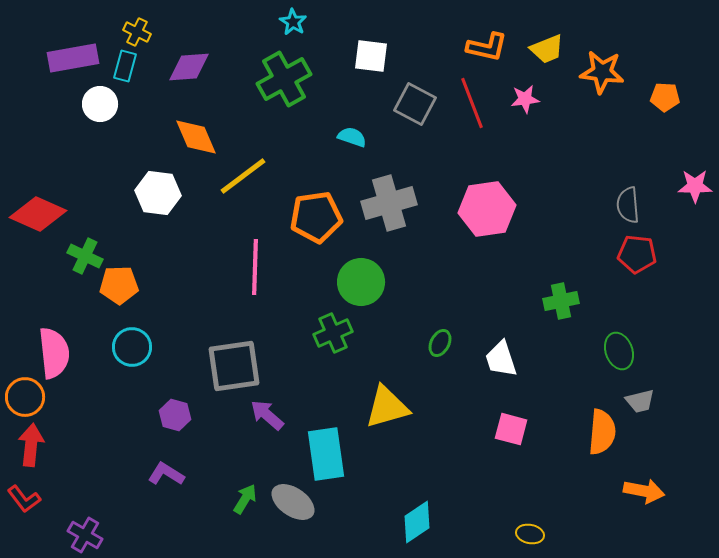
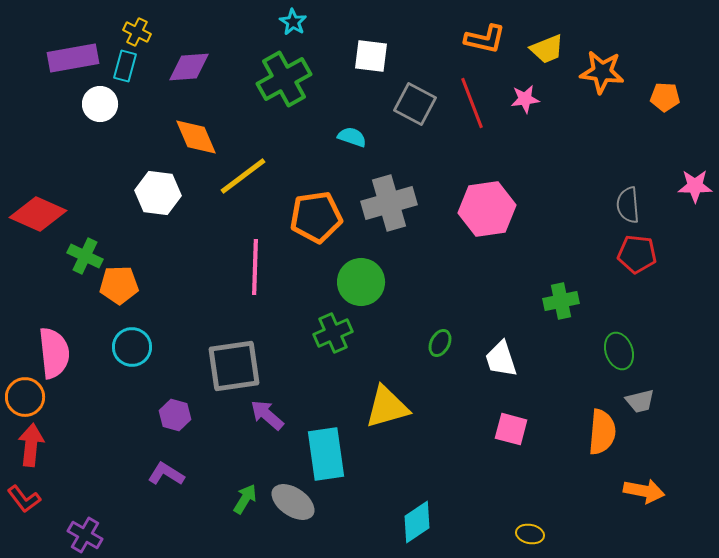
orange L-shape at (487, 47): moved 2 px left, 8 px up
